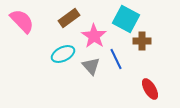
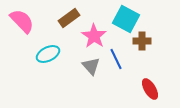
cyan ellipse: moved 15 px left
